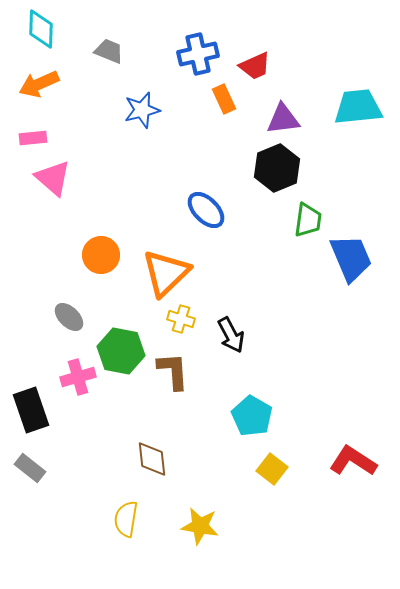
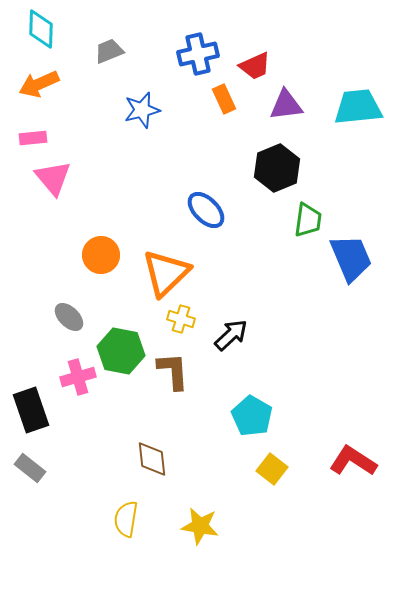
gray trapezoid: rotated 44 degrees counterclockwise
purple triangle: moved 3 px right, 14 px up
pink triangle: rotated 9 degrees clockwise
black arrow: rotated 105 degrees counterclockwise
